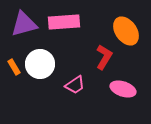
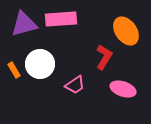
pink rectangle: moved 3 px left, 3 px up
orange rectangle: moved 3 px down
